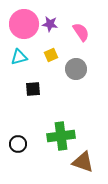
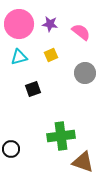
pink circle: moved 5 px left
pink semicircle: rotated 18 degrees counterclockwise
gray circle: moved 9 px right, 4 px down
black square: rotated 14 degrees counterclockwise
black circle: moved 7 px left, 5 px down
